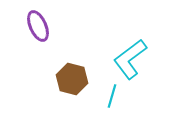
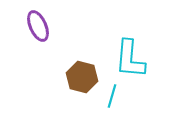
cyan L-shape: rotated 48 degrees counterclockwise
brown hexagon: moved 10 px right, 2 px up
